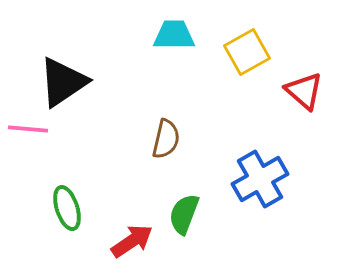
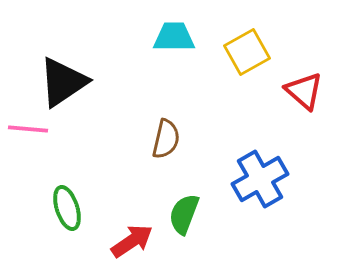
cyan trapezoid: moved 2 px down
